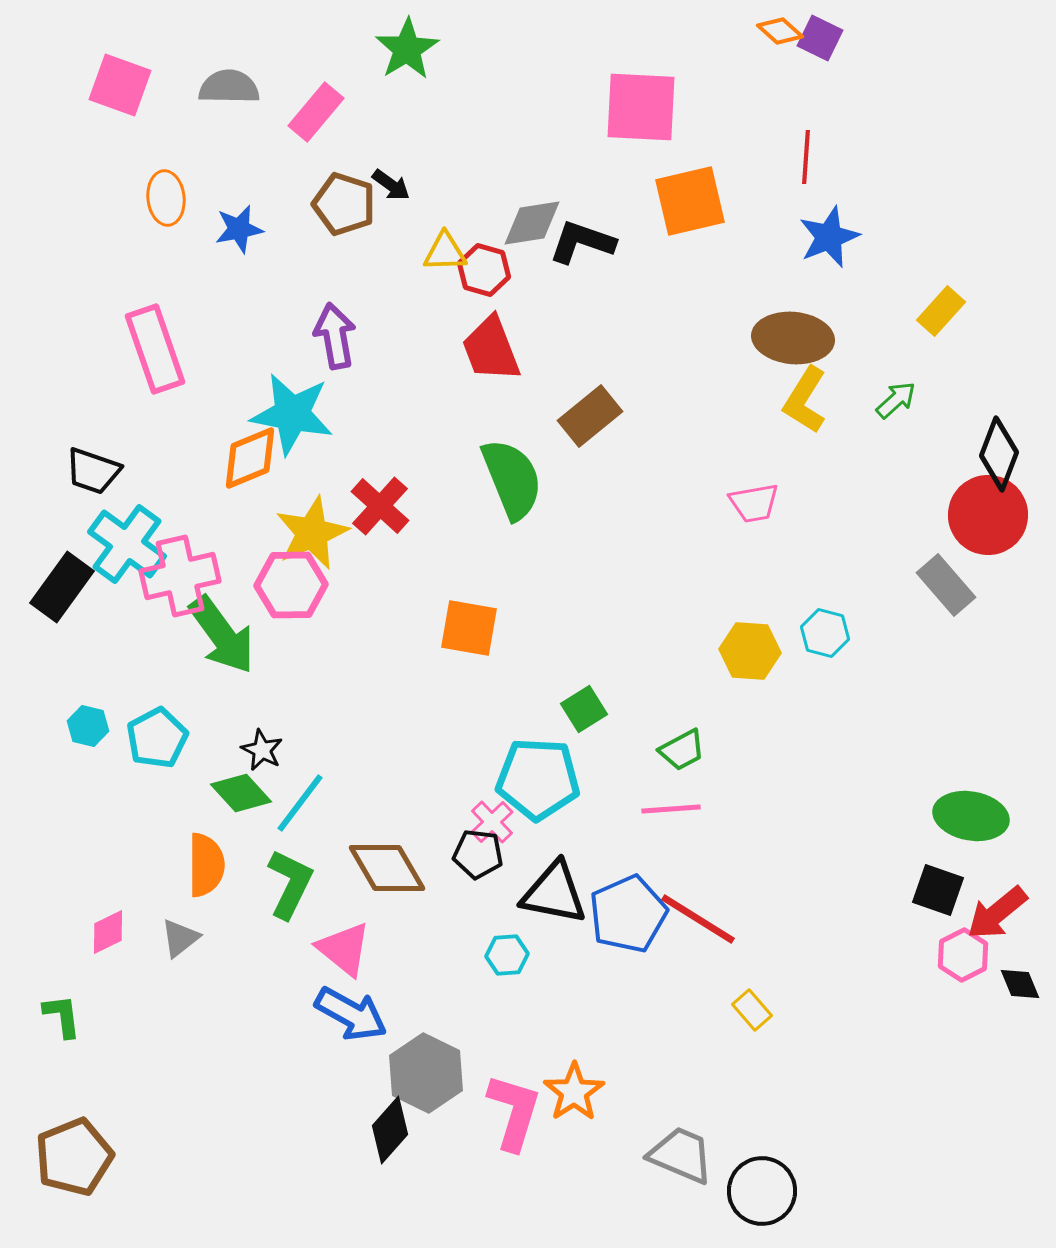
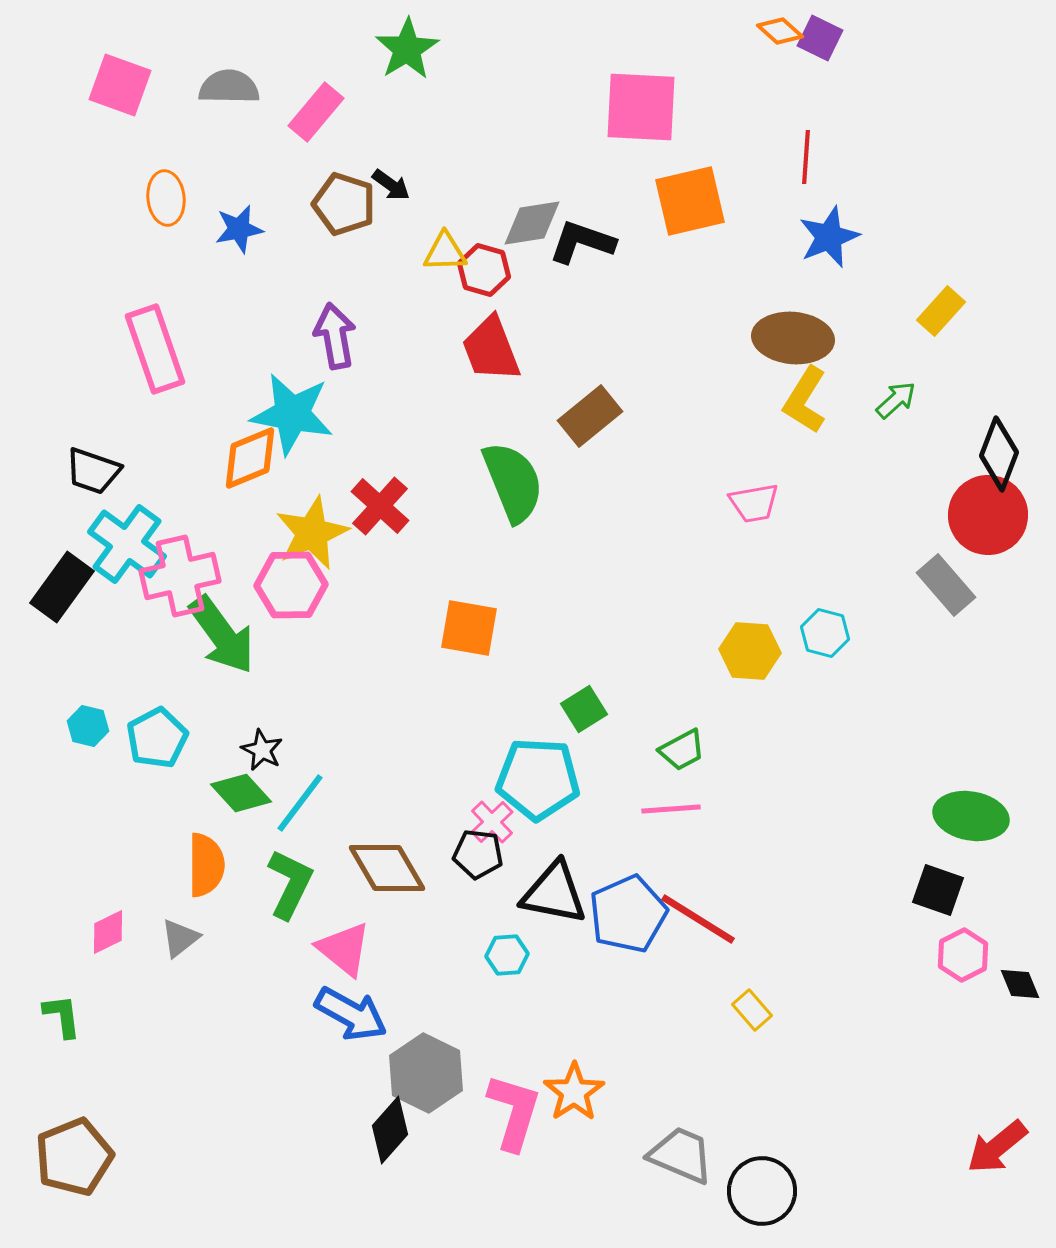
green semicircle at (512, 479): moved 1 px right, 3 px down
red arrow at (997, 913): moved 234 px down
